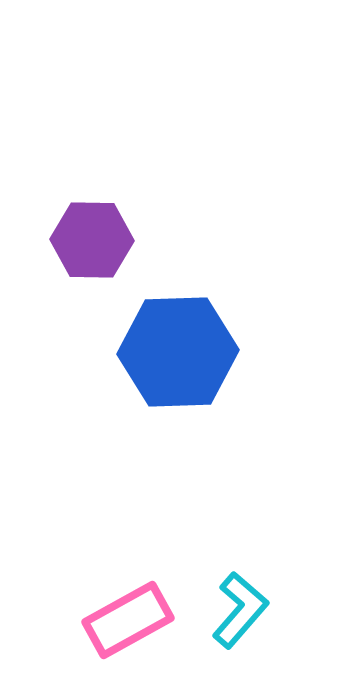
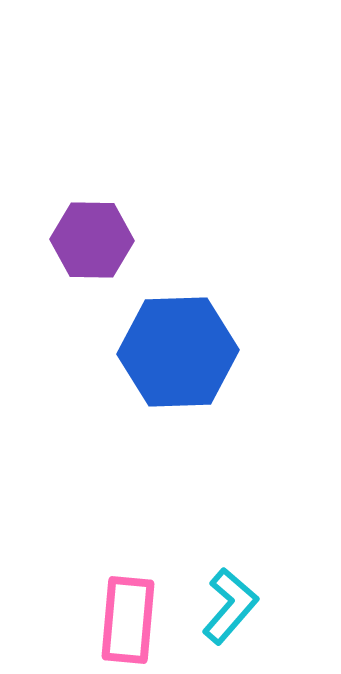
cyan L-shape: moved 10 px left, 4 px up
pink rectangle: rotated 56 degrees counterclockwise
